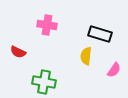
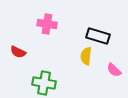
pink cross: moved 1 px up
black rectangle: moved 2 px left, 2 px down
pink semicircle: rotated 98 degrees clockwise
green cross: moved 1 px down
